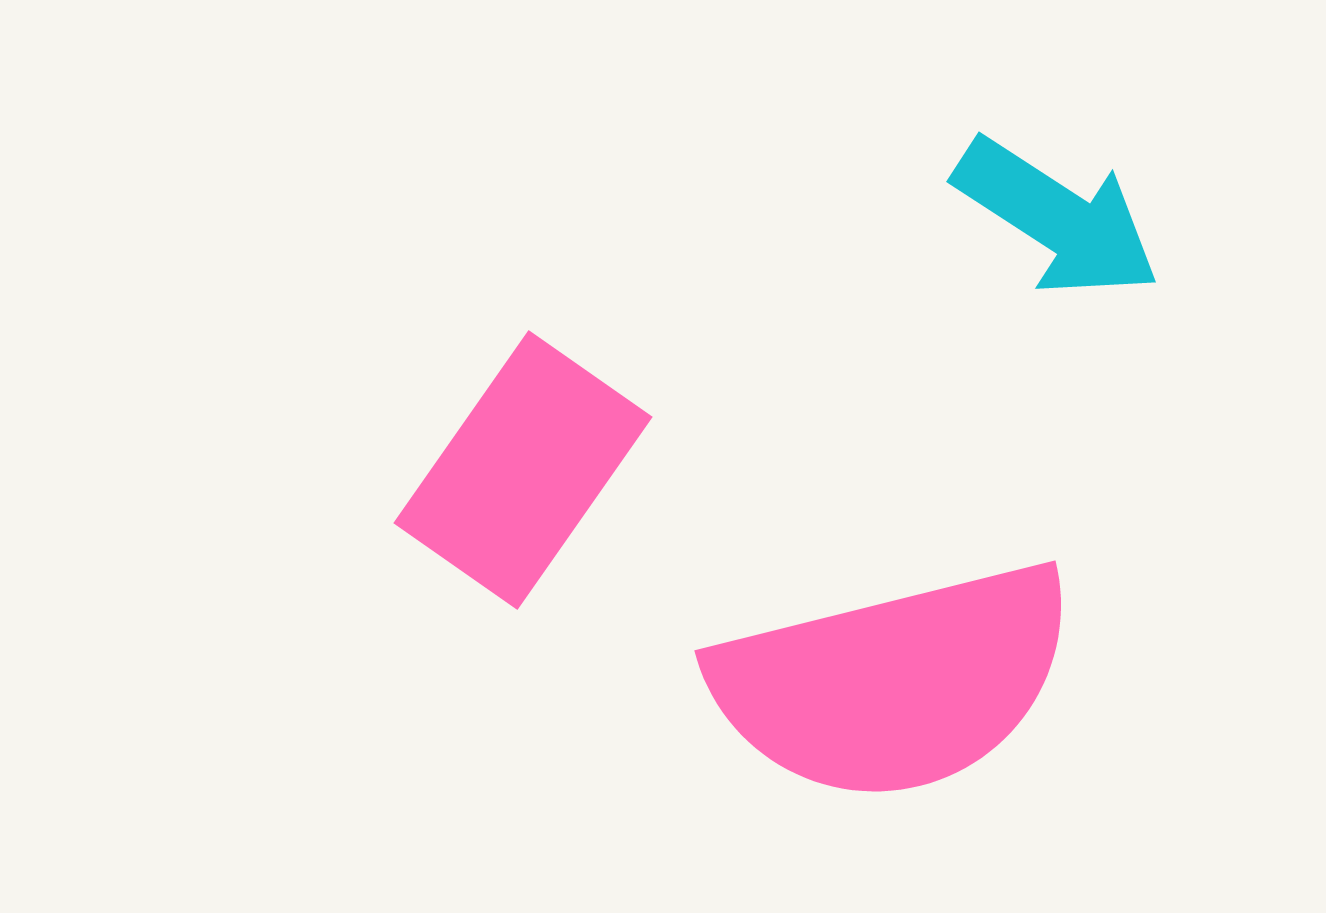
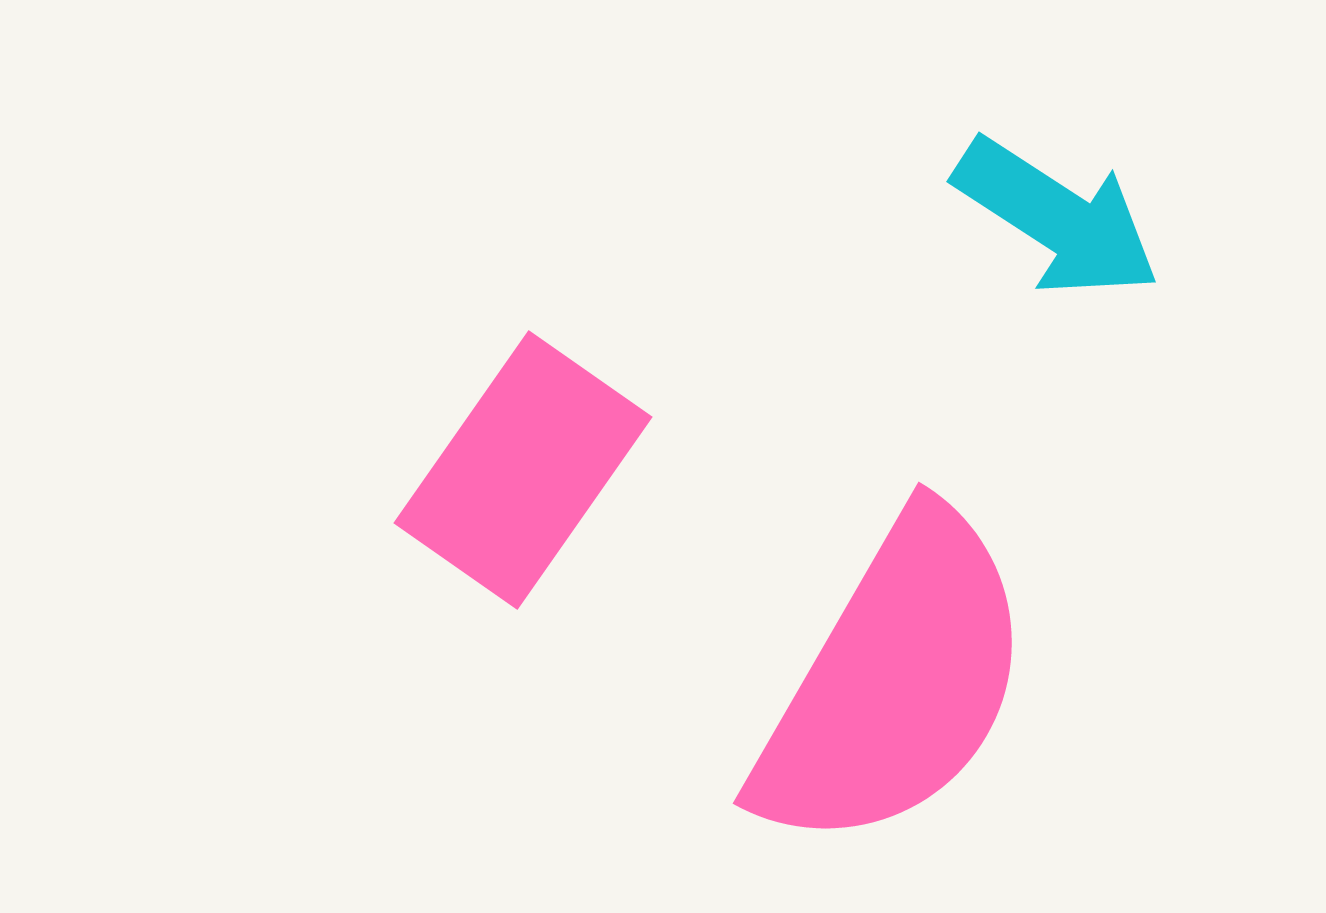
pink semicircle: rotated 46 degrees counterclockwise
